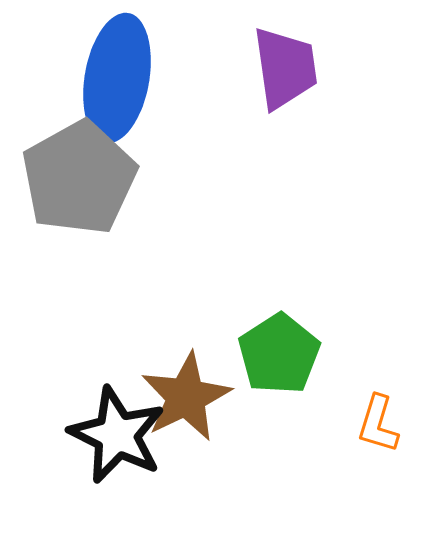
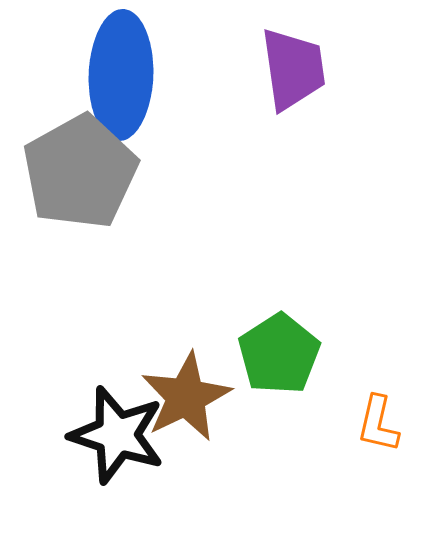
purple trapezoid: moved 8 px right, 1 px down
blue ellipse: moved 4 px right, 3 px up; rotated 8 degrees counterclockwise
gray pentagon: moved 1 px right, 6 px up
orange L-shape: rotated 4 degrees counterclockwise
black star: rotated 8 degrees counterclockwise
